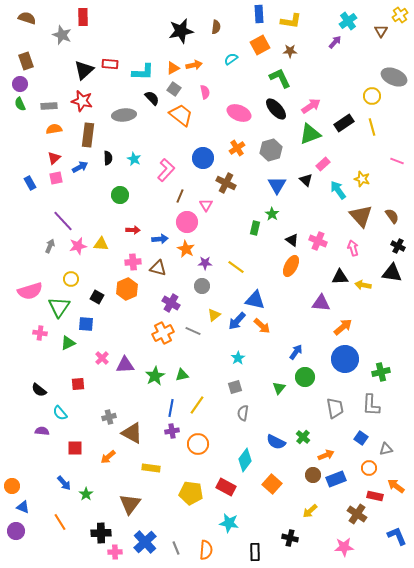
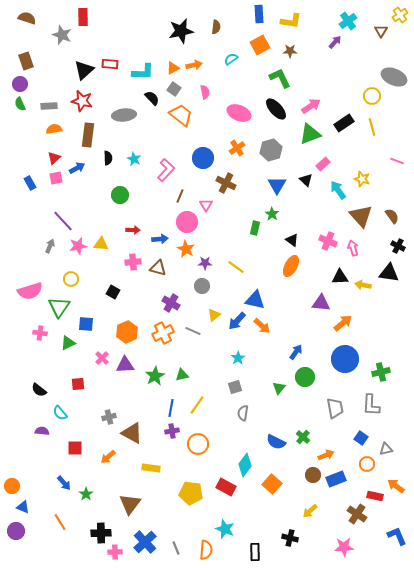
blue arrow at (80, 167): moved 3 px left, 1 px down
pink cross at (318, 241): moved 10 px right
black triangle at (392, 273): moved 3 px left
orange hexagon at (127, 289): moved 43 px down
black square at (97, 297): moved 16 px right, 5 px up
orange arrow at (343, 327): moved 4 px up
cyan diamond at (245, 460): moved 5 px down
orange circle at (369, 468): moved 2 px left, 4 px up
cyan star at (229, 523): moved 4 px left, 6 px down; rotated 12 degrees clockwise
